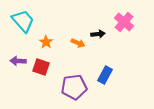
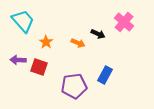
black arrow: rotated 32 degrees clockwise
purple arrow: moved 1 px up
red square: moved 2 px left
purple pentagon: moved 1 px up
